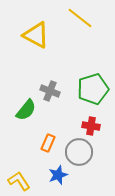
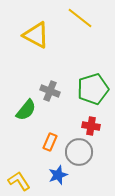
orange rectangle: moved 2 px right, 1 px up
